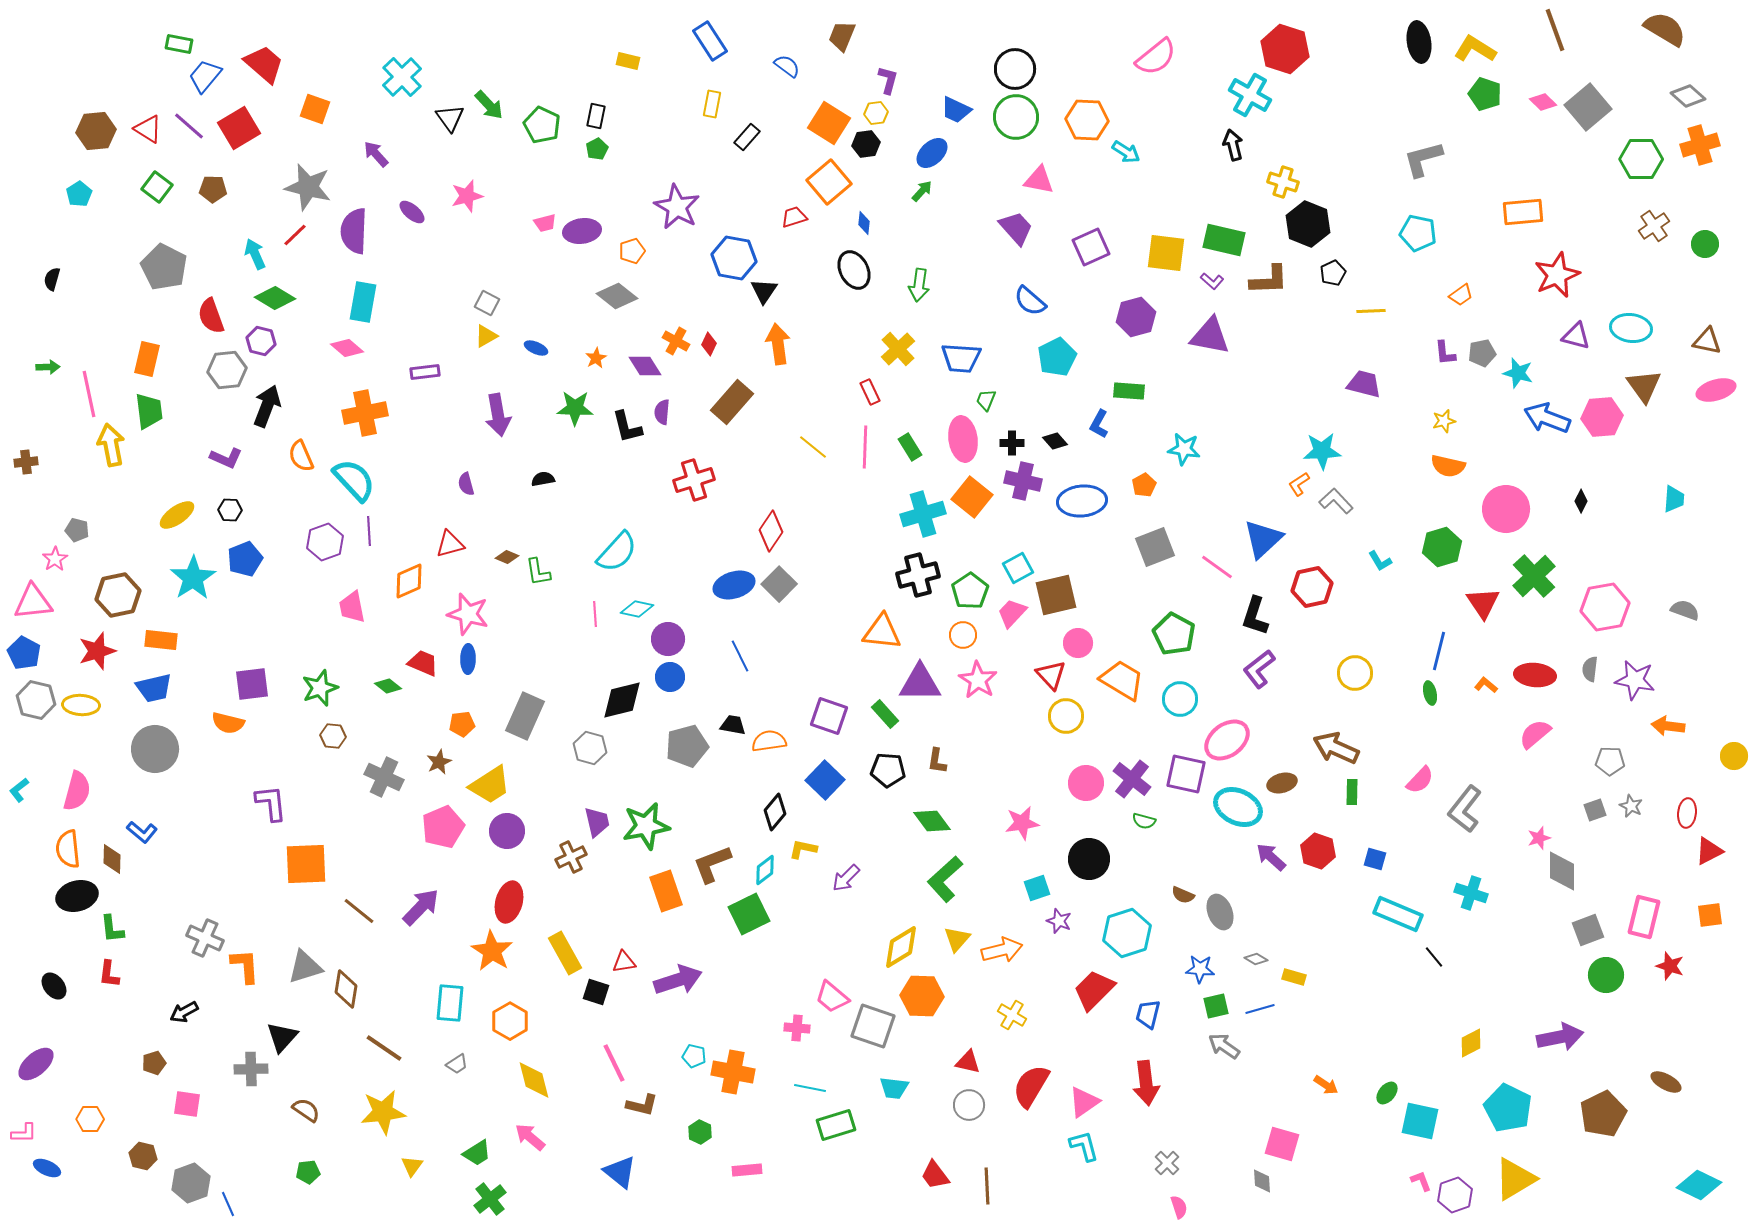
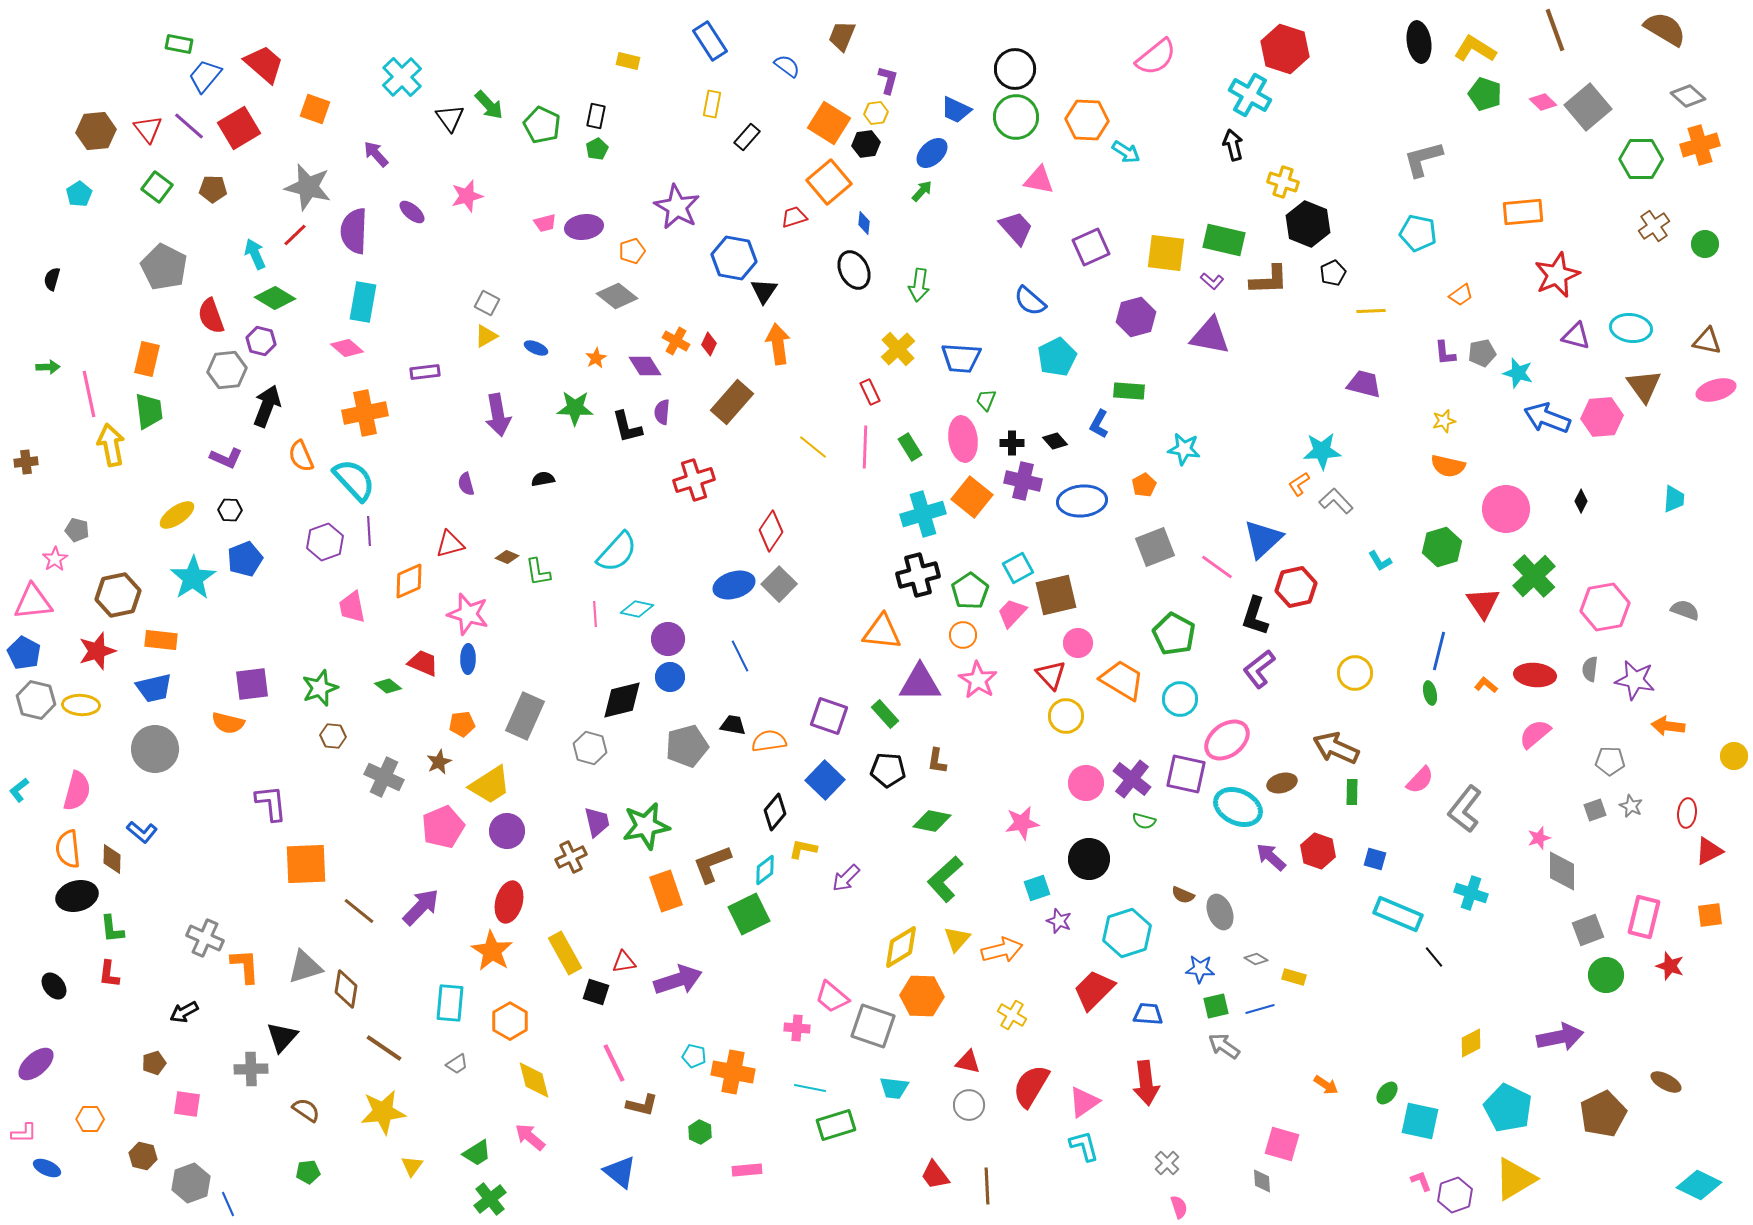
red triangle at (148, 129): rotated 20 degrees clockwise
purple ellipse at (582, 231): moved 2 px right, 4 px up
red hexagon at (1312, 587): moved 16 px left
green diamond at (932, 821): rotated 42 degrees counterclockwise
blue trapezoid at (1148, 1014): rotated 80 degrees clockwise
